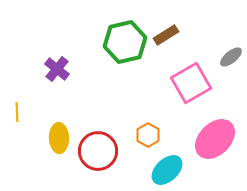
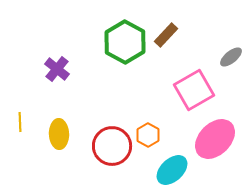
brown rectangle: rotated 15 degrees counterclockwise
green hexagon: rotated 18 degrees counterclockwise
pink square: moved 3 px right, 7 px down
yellow line: moved 3 px right, 10 px down
yellow ellipse: moved 4 px up
red circle: moved 14 px right, 5 px up
cyan ellipse: moved 5 px right
